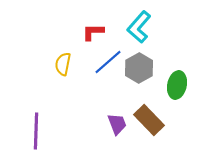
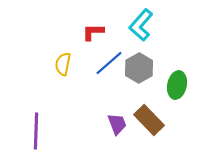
cyan L-shape: moved 2 px right, 2 px up
blue line: moved 1 px right, 1 px down
